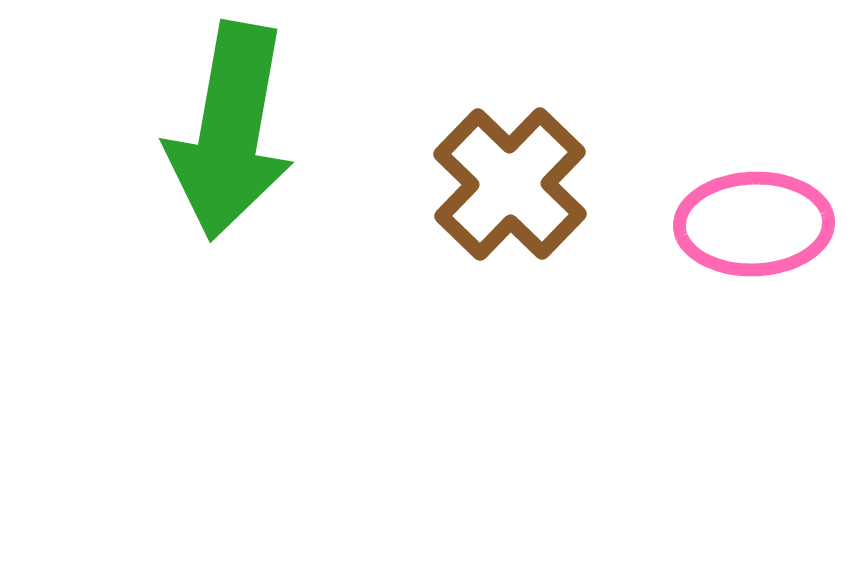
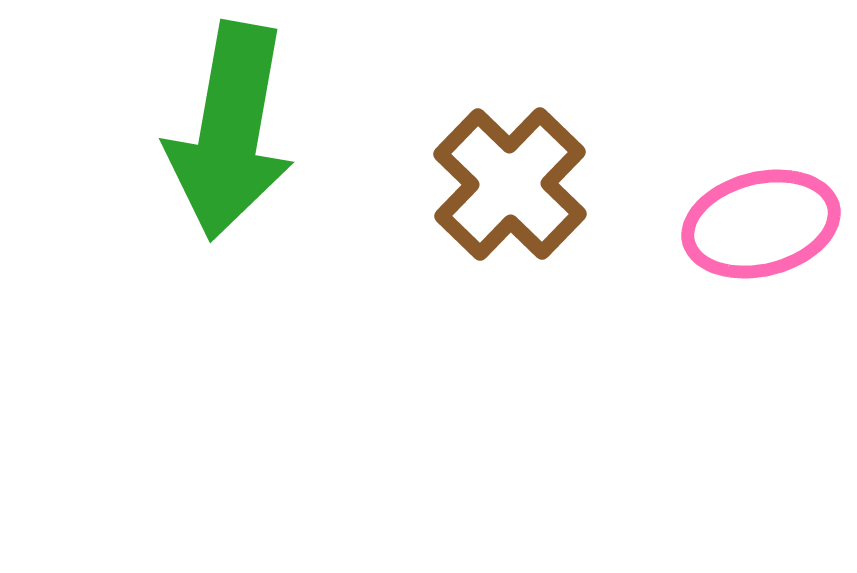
pink ellipse: moved 7 px right; rotated 12 degrees counterclockwise
